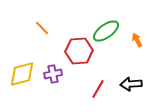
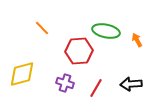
green ellipse: rotated 48 degrees clockwise
purple cross: moved 12 px right, 9 px down; rotated 30 degrees clockwise
red line: moved 2 px left, 1 px up
